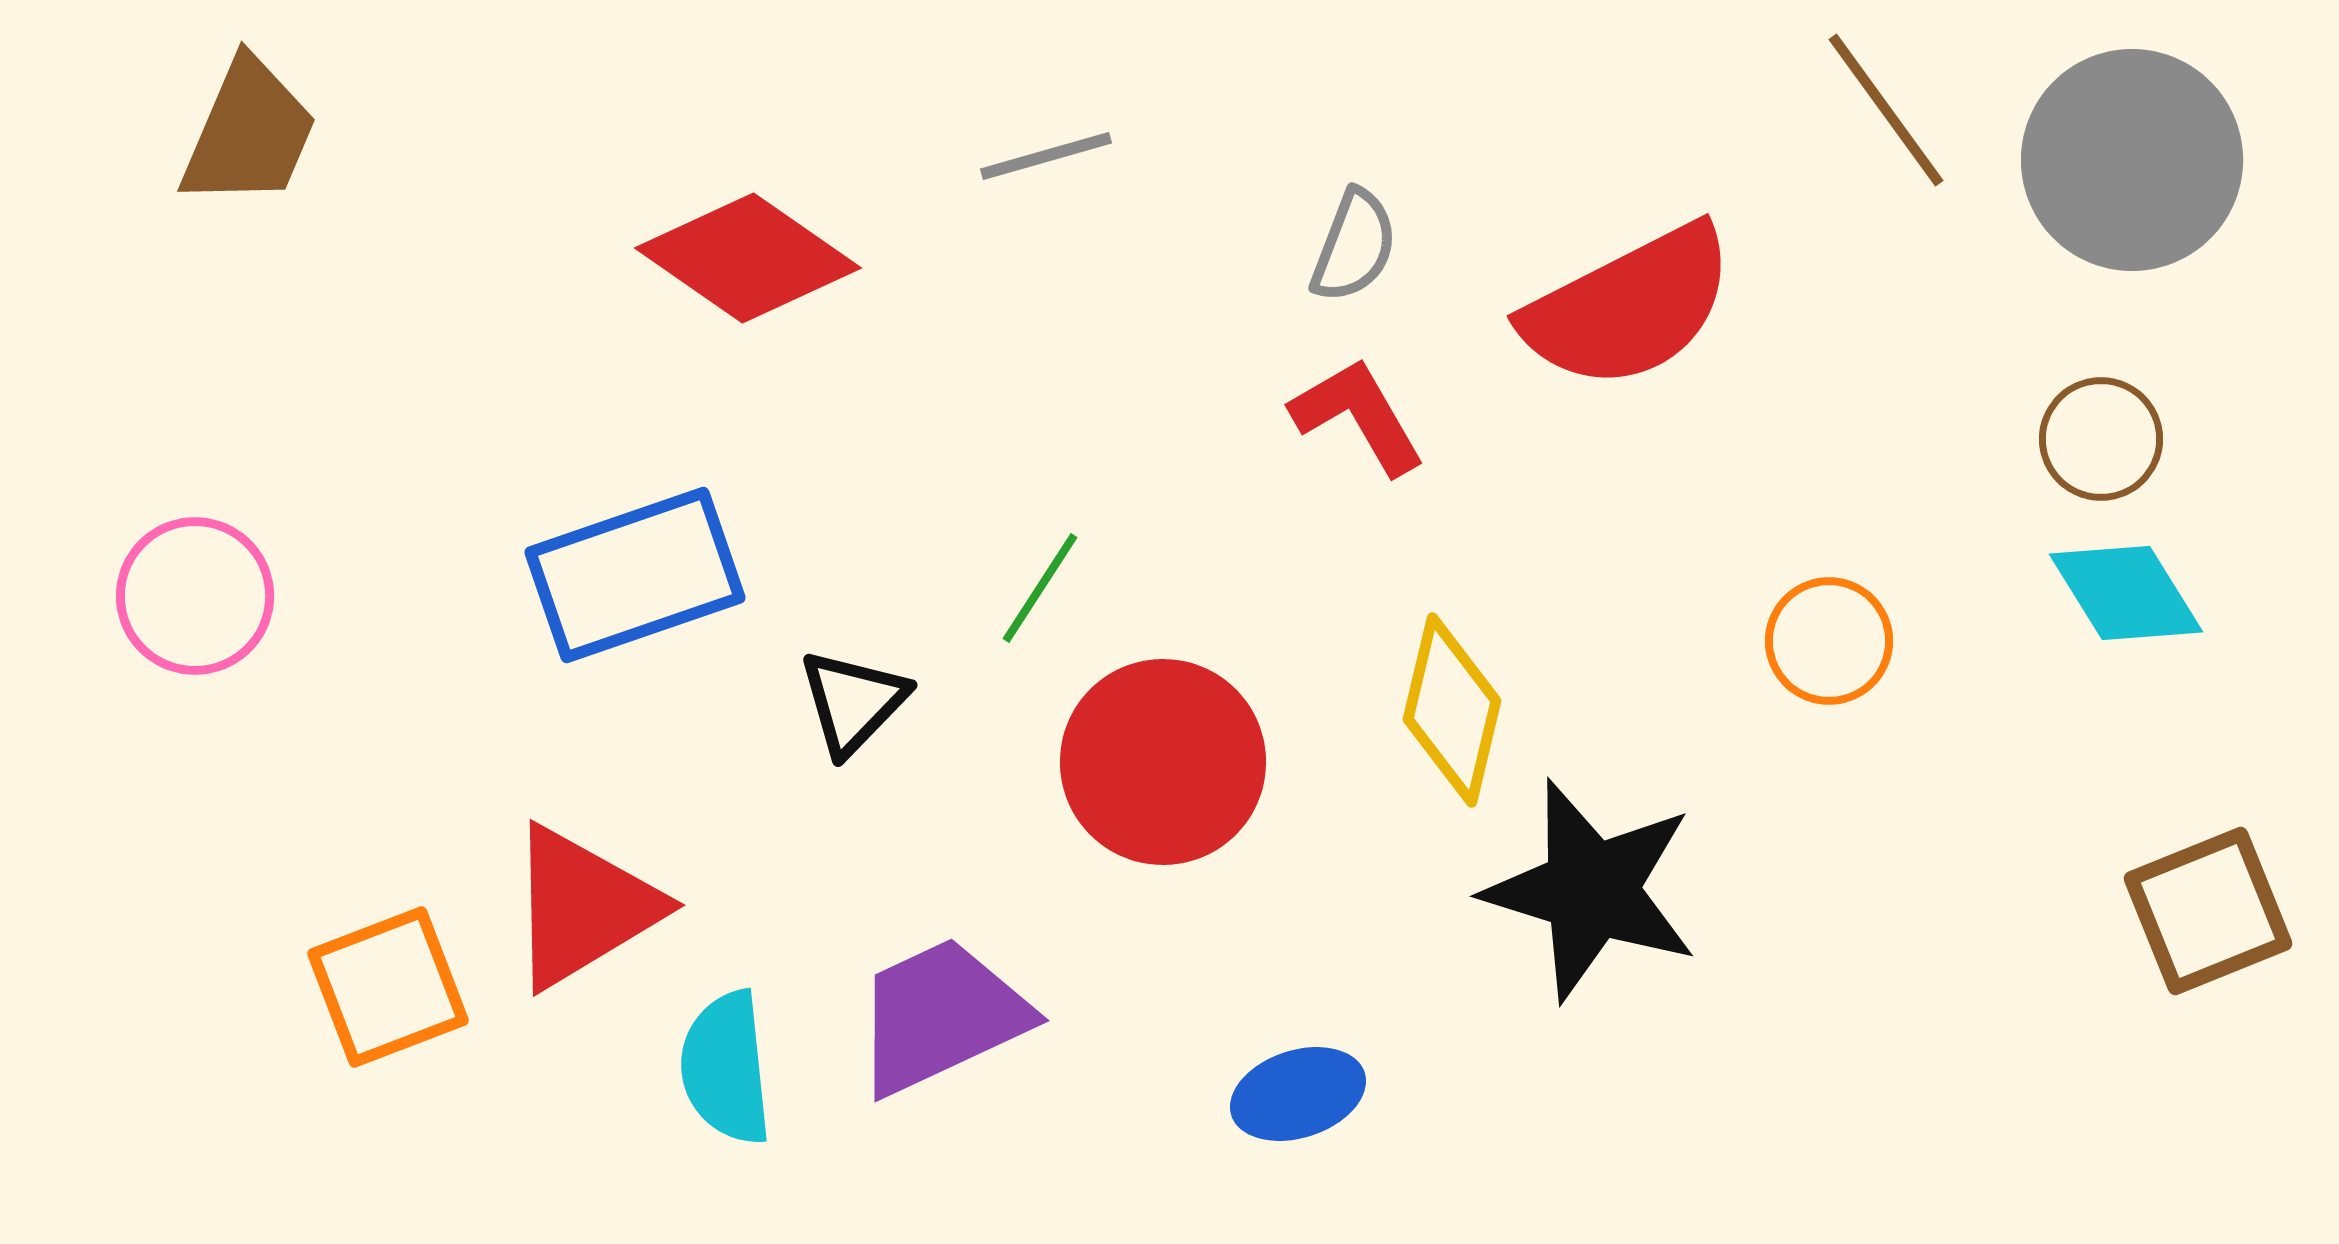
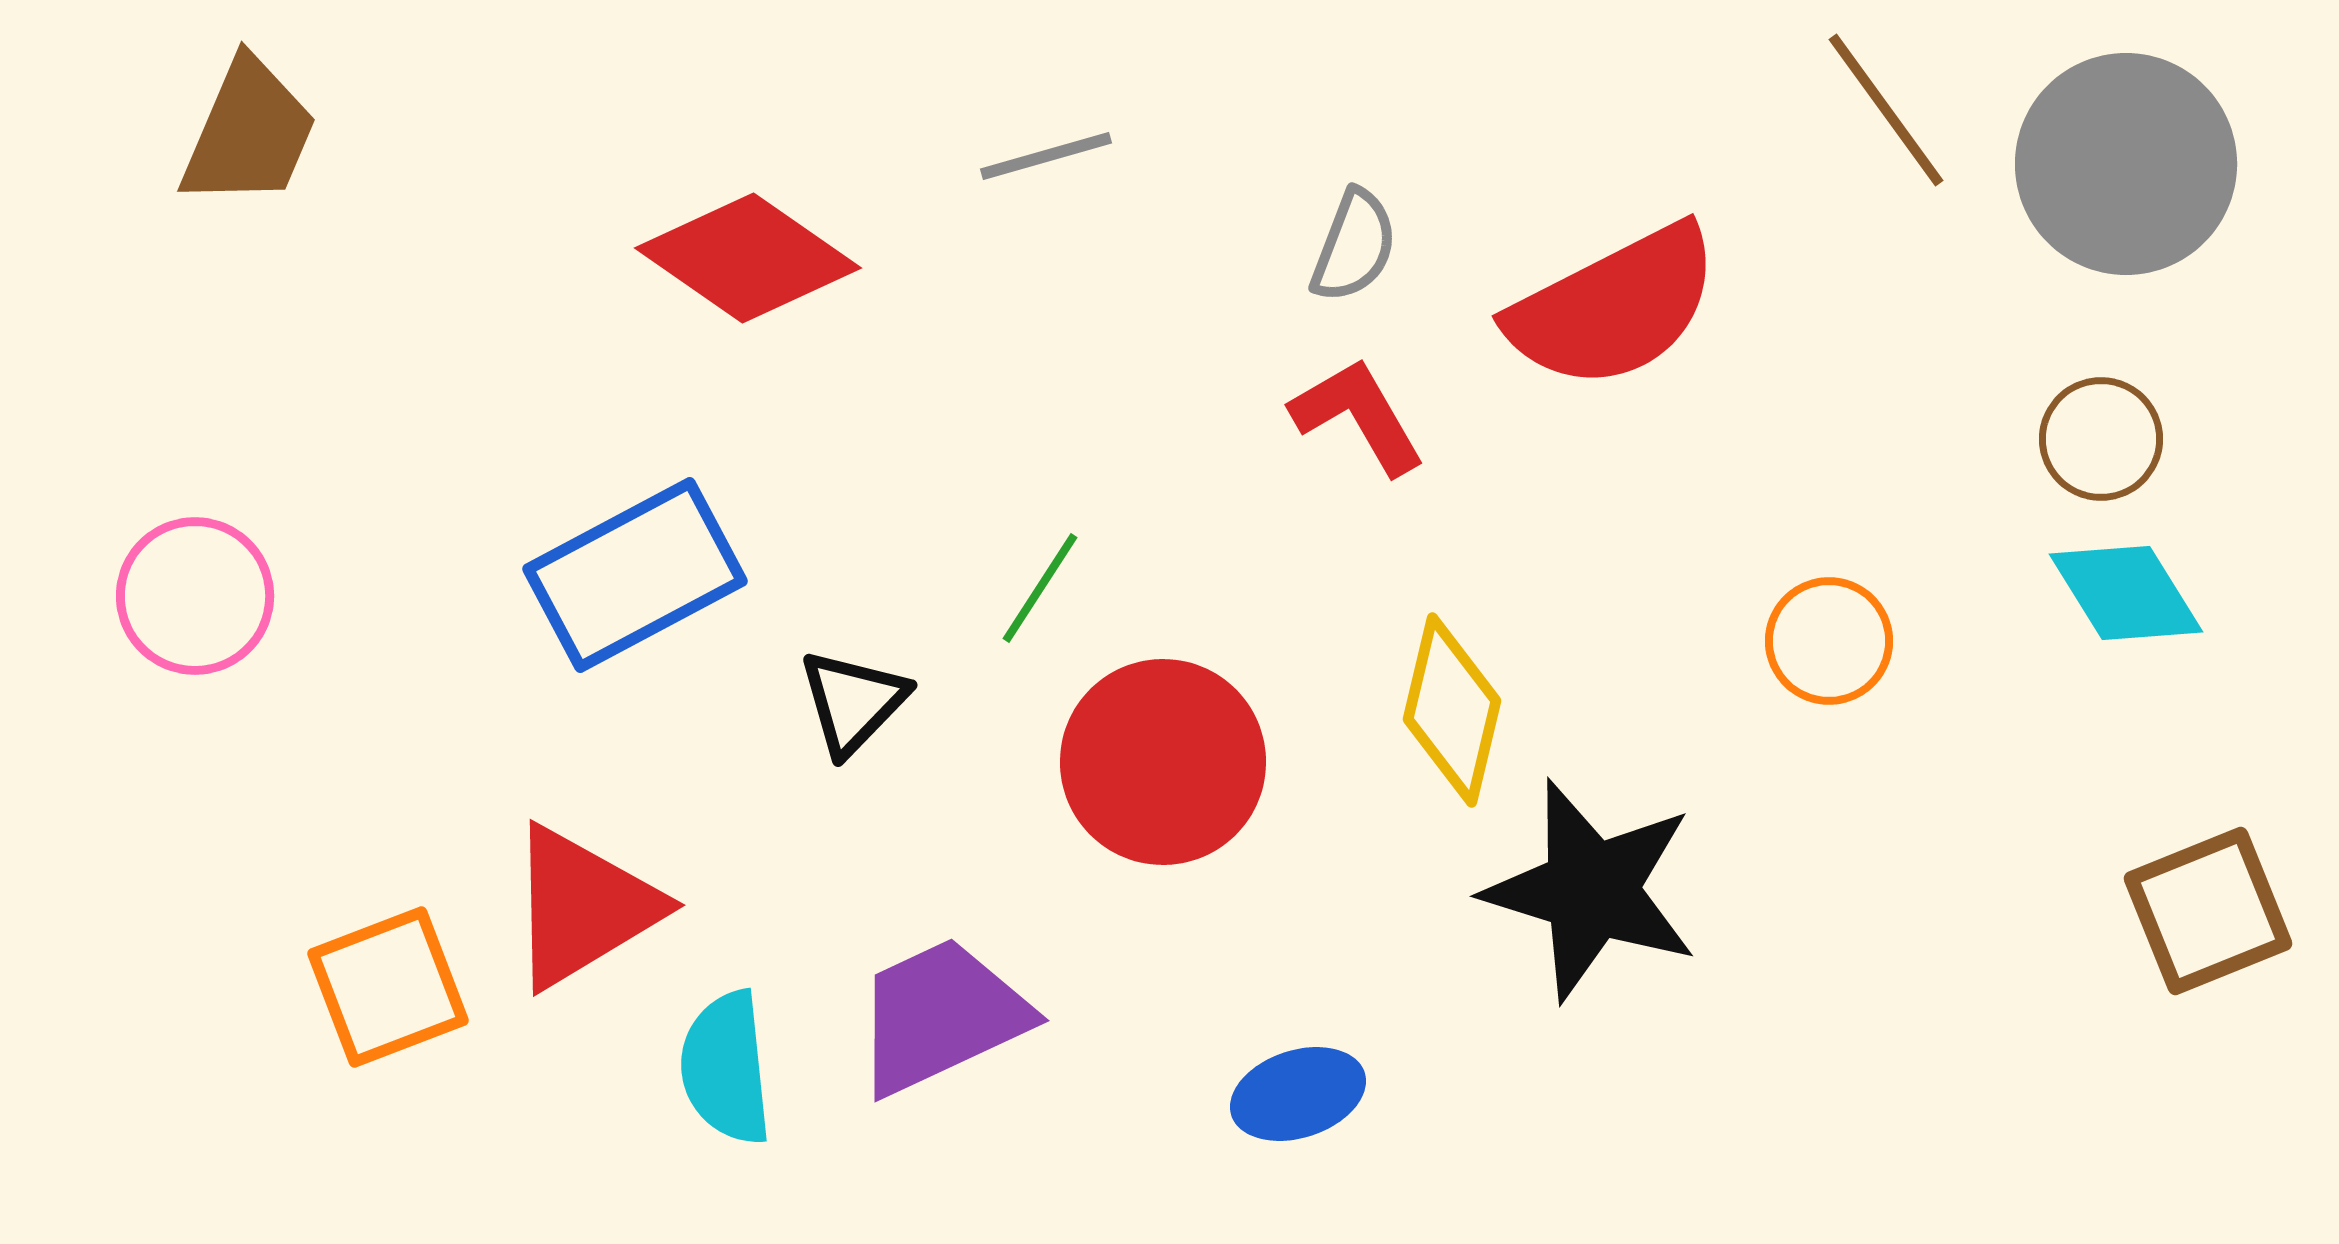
gray circle: moved 6 px left, 4 px down
red semicircle: moved 15 px left
blue rectangle: rotated 9 degrees counterclockwise
